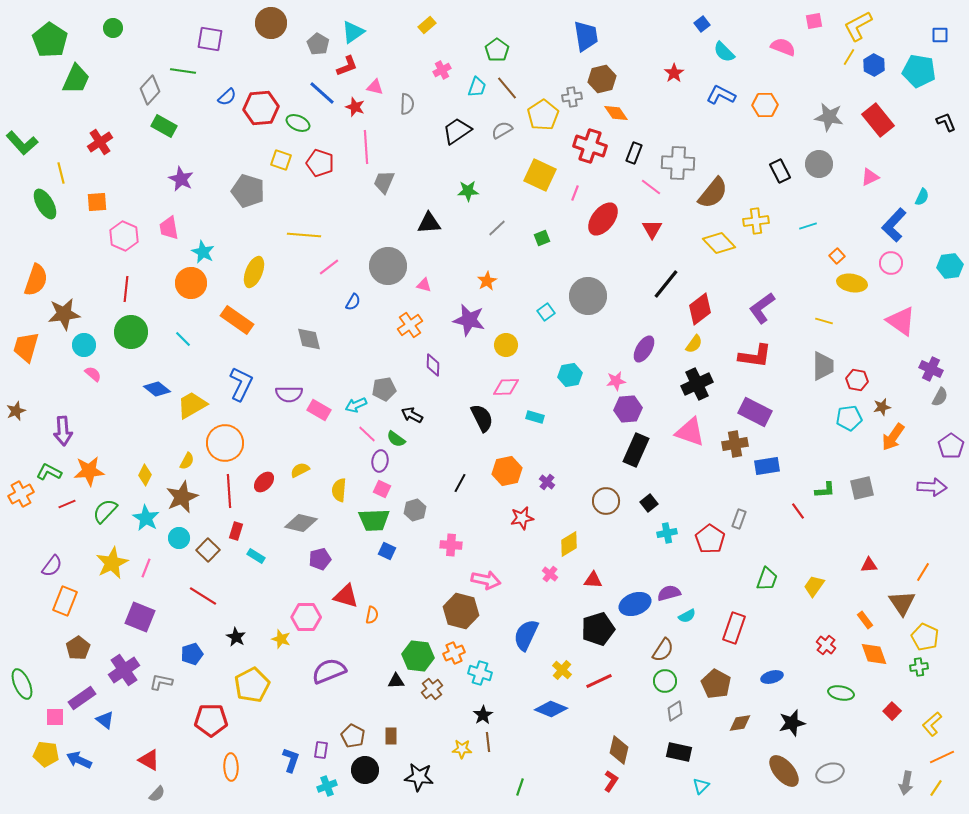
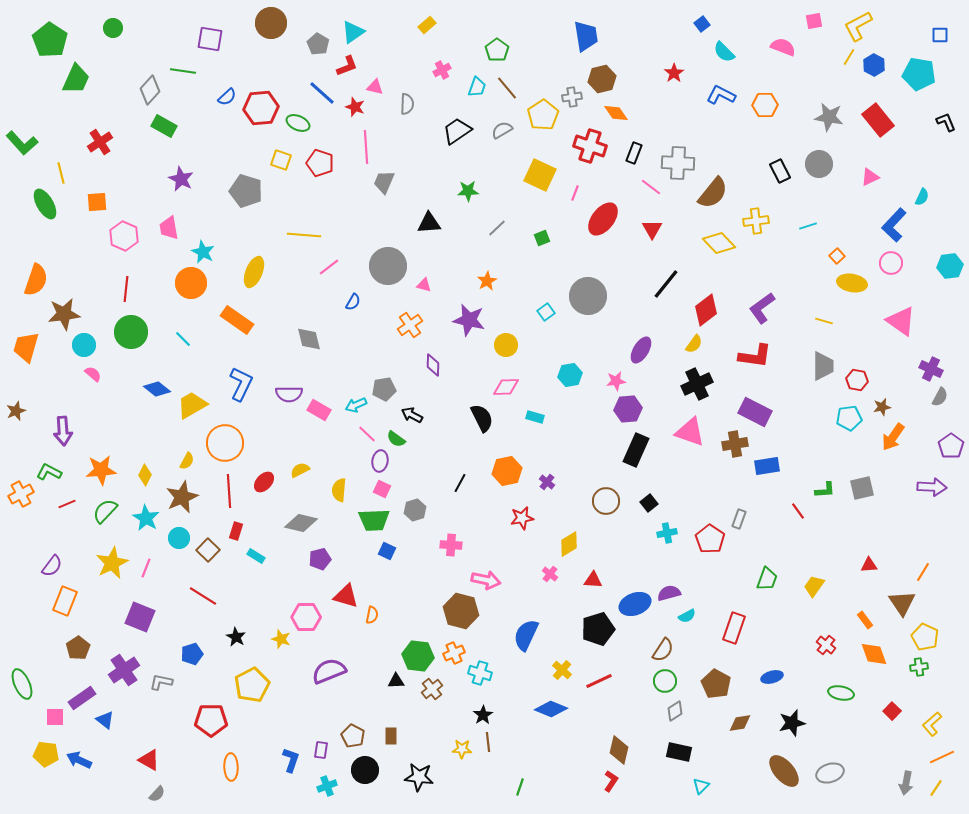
cyan pentagon at (919, 71): moved 3 px down
gray pentagon at (248, 191): moved 2 px left
red diamond at (700, 309): moved 6 px right, 1 px down
purple ellipse at (644, 349): moved 3 px left, 1 px down
orange star at (89, 471): moved 12 px right, 1 px up
